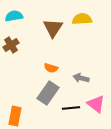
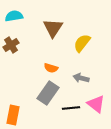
yellow semicircle: moved 24 px down; rotated 48 degrees counterclockwise
orange rectangle: moved 2 px left, 1 px up
